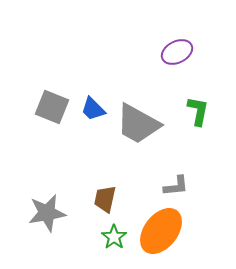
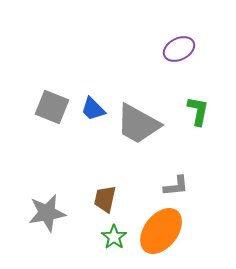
purple ellipse: moved 2 px right, 3 px up
